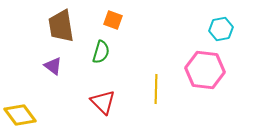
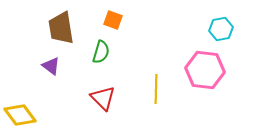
brown trapezoid: moved 2 px down
purple triangle: moved 2 px left
red triangle: moved 4 px up
